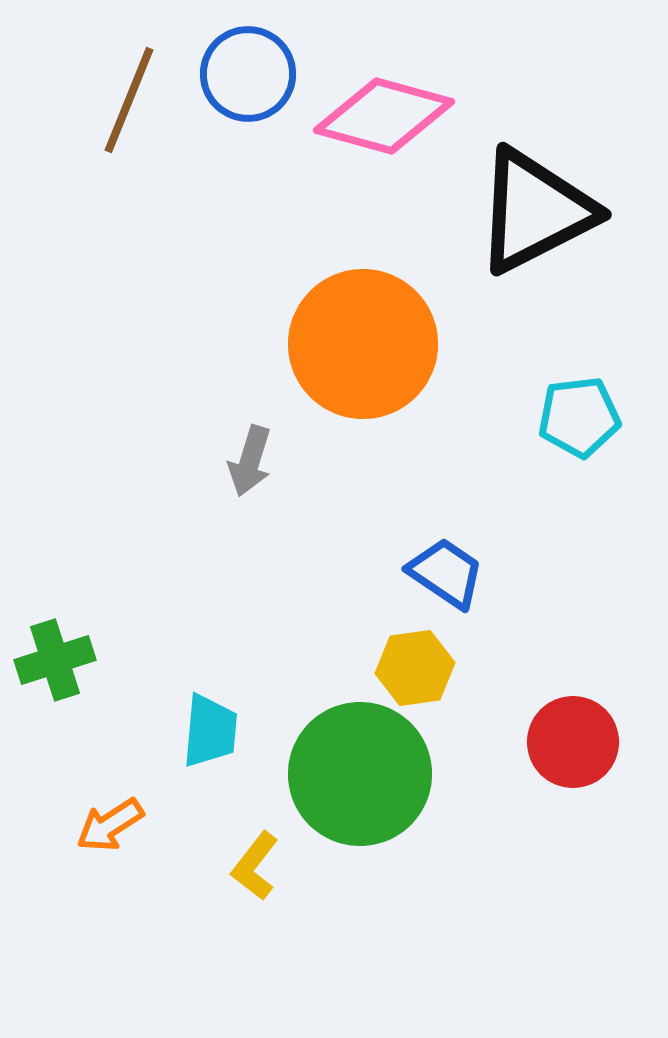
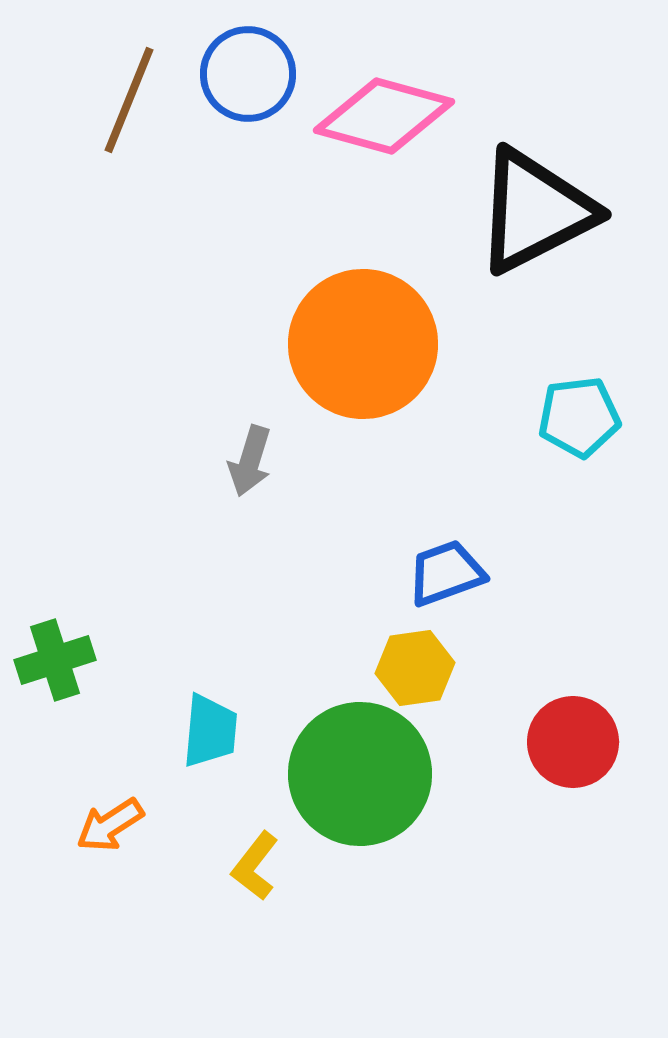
blue trapezoid: rotated 54 degrees counterclockwise
